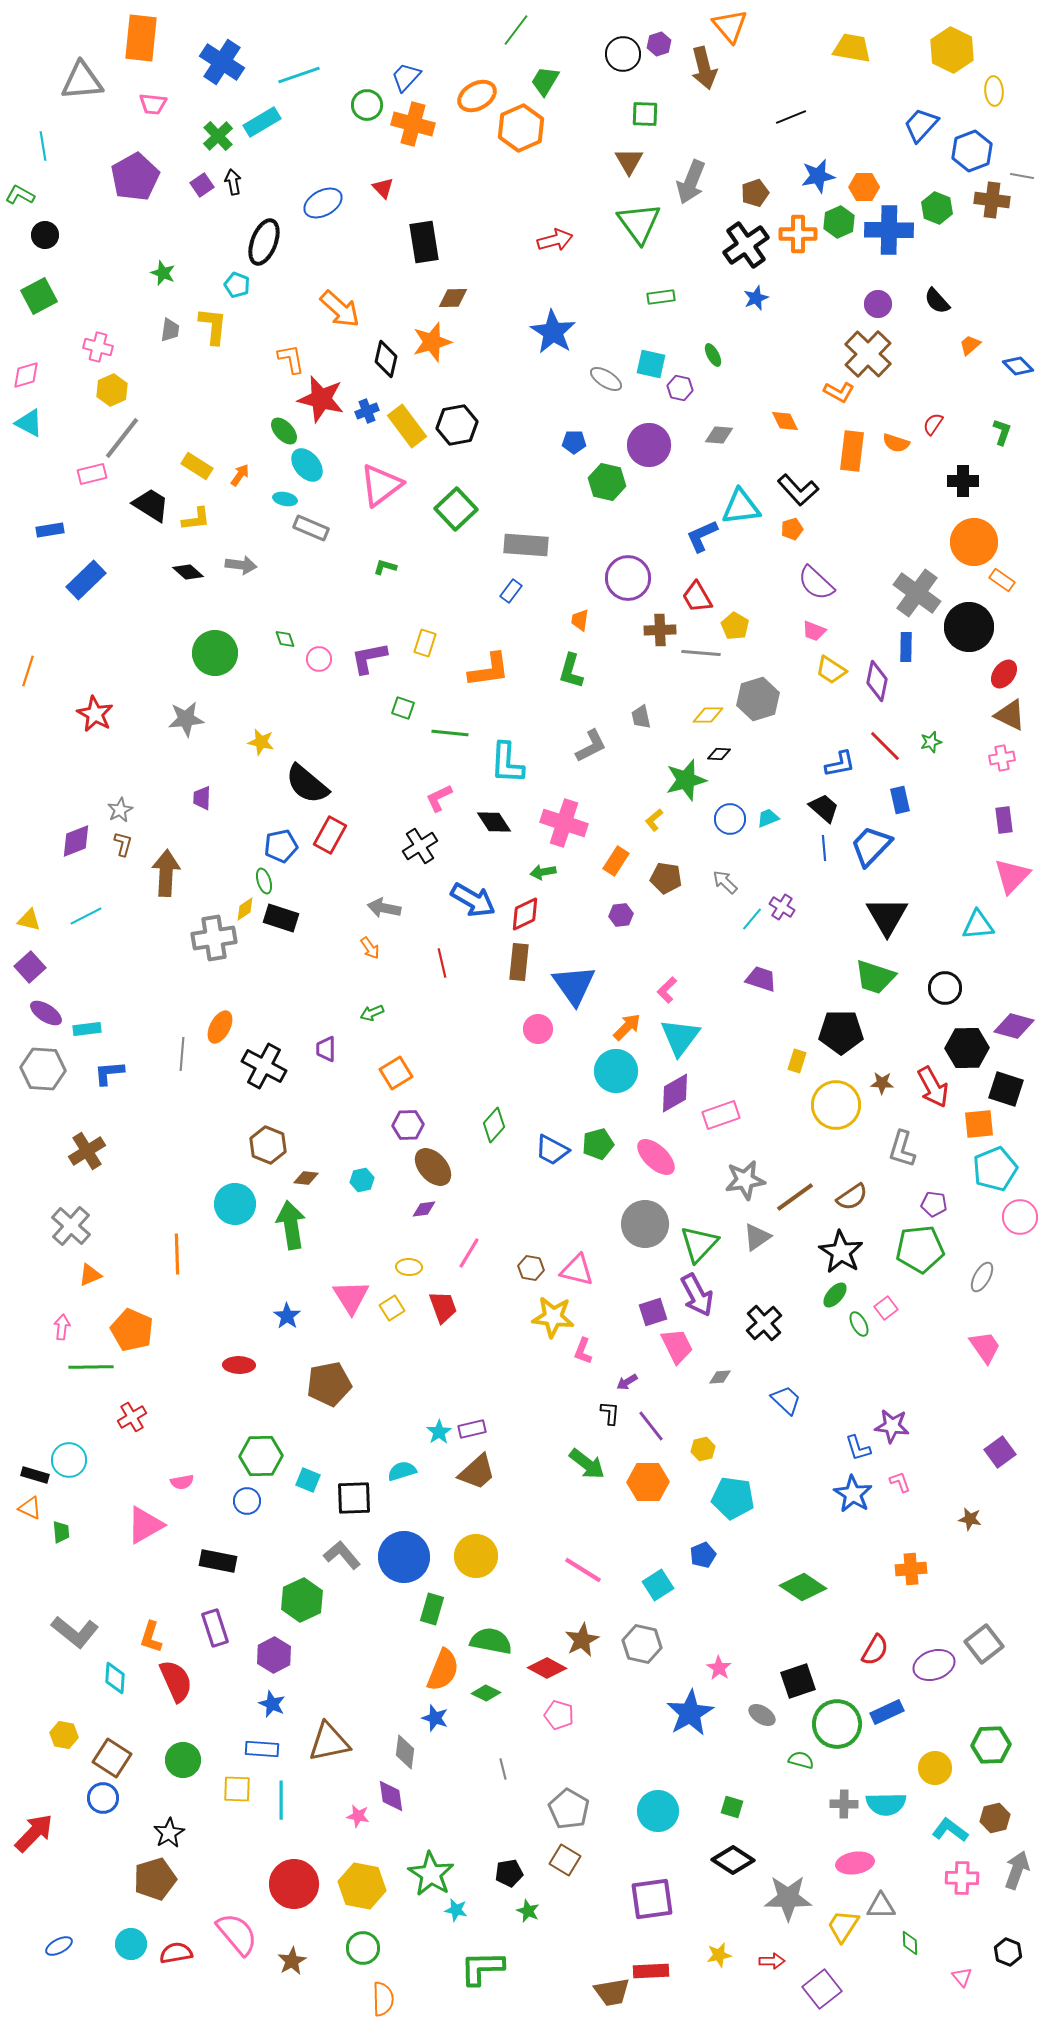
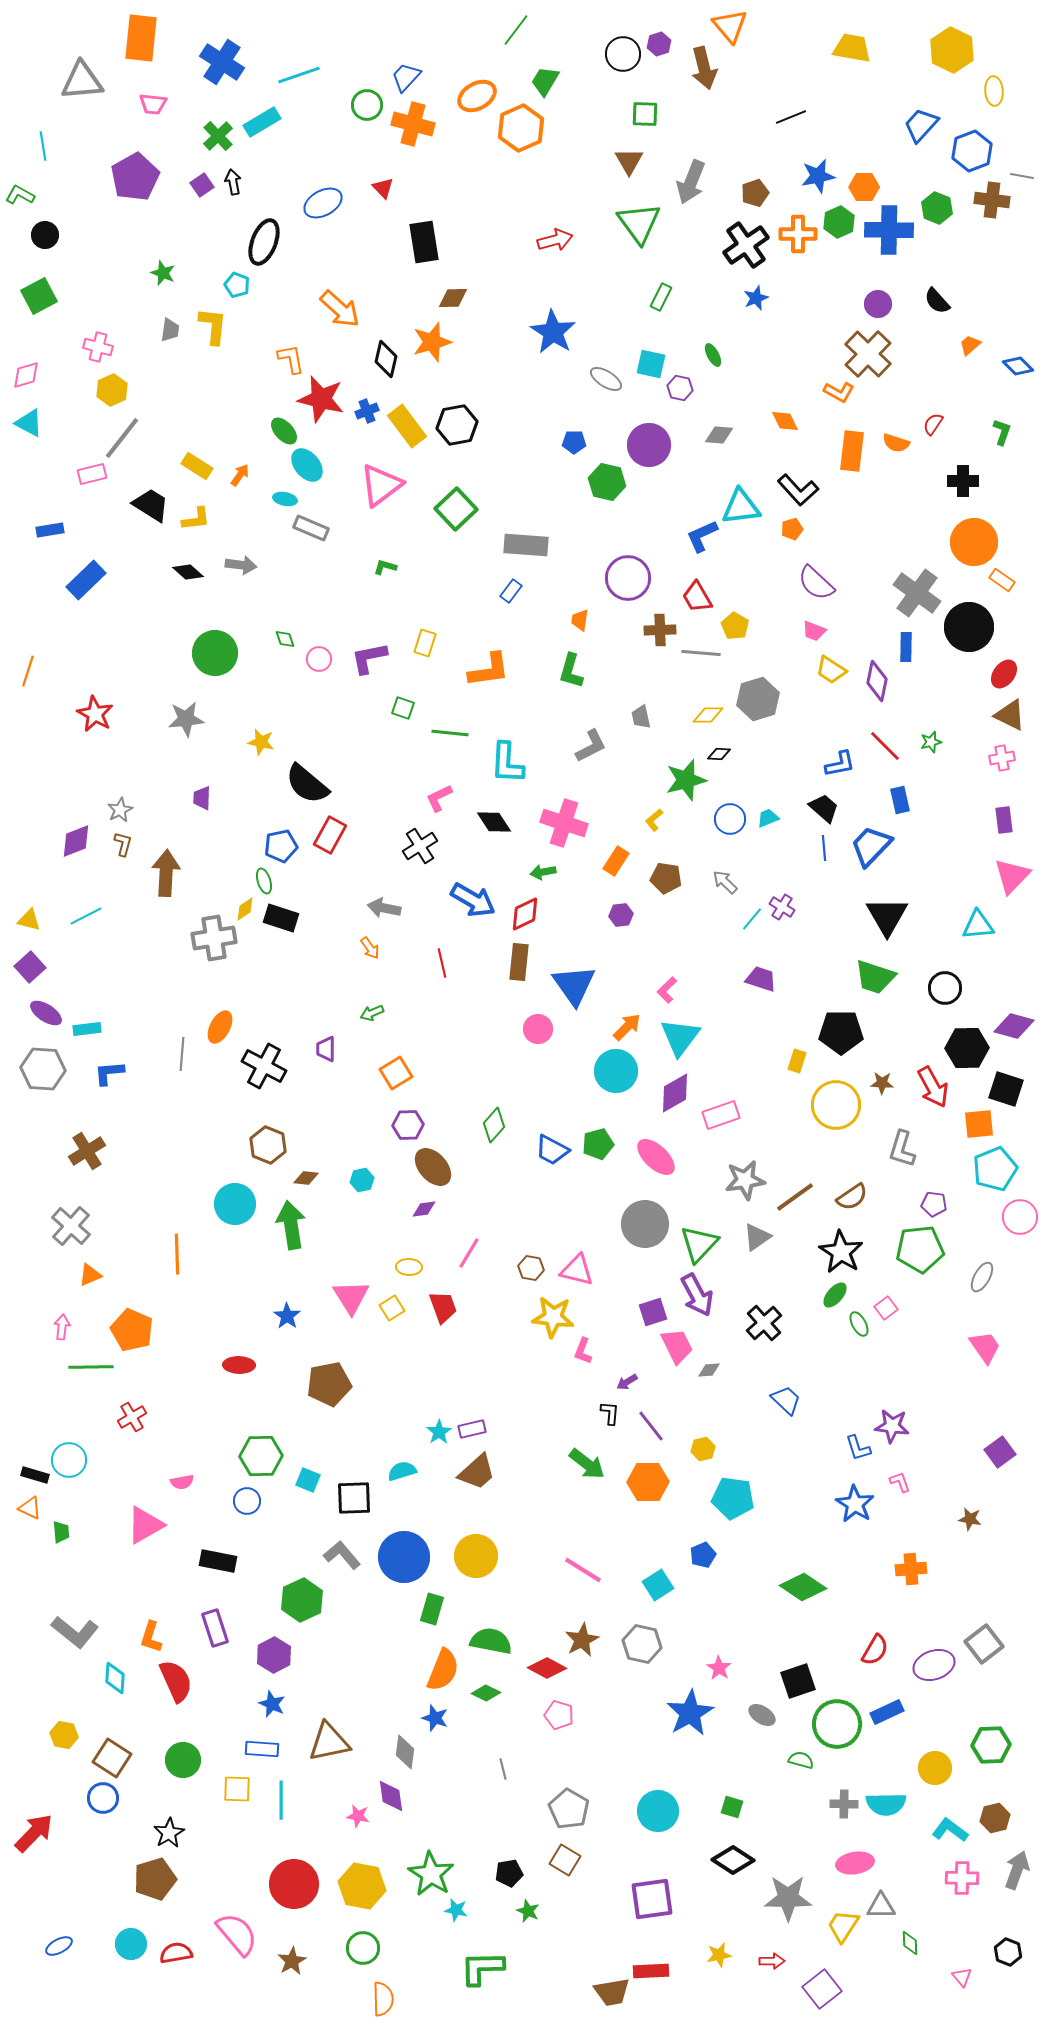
green rectangle at (661, 297): rotated 56 degrees counterclockwise
gray diamond at (720, 1377): moved 11 px left, 7 px up
blue star at (853, 1494): moved 2 px right, 10 px down
